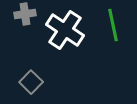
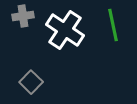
gray cross: moved 2 px left, 2 px down
